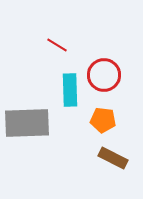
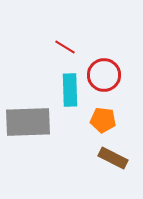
red line: moved 8 px right, 2 px down
gray rectangle: moved 1 px right, 1 px up
